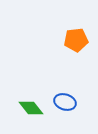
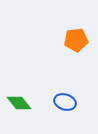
green diamond: moved 12 px left, 5 px up
